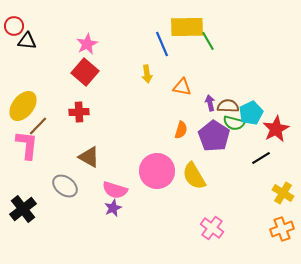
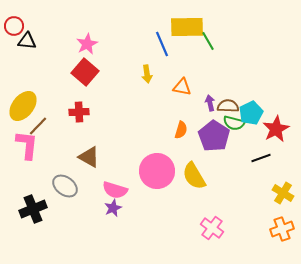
black line: rotated 12 degrees clockwise
black cross: moved 10 px right; rotated 16 degrees clockwise
